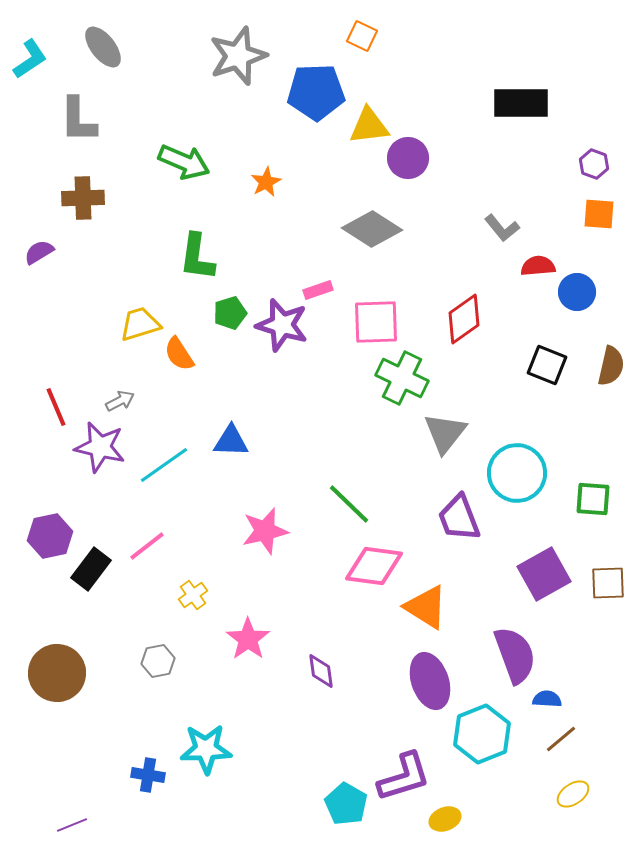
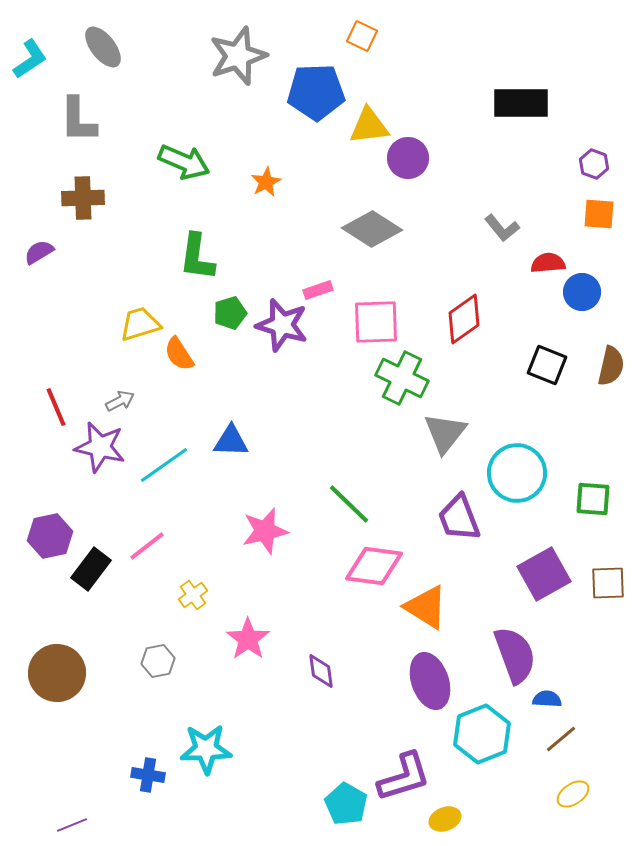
red semicircle at (538, 266): moved 10 px right, 3 px up
blue circle at (577, 292): moved 5 px right
